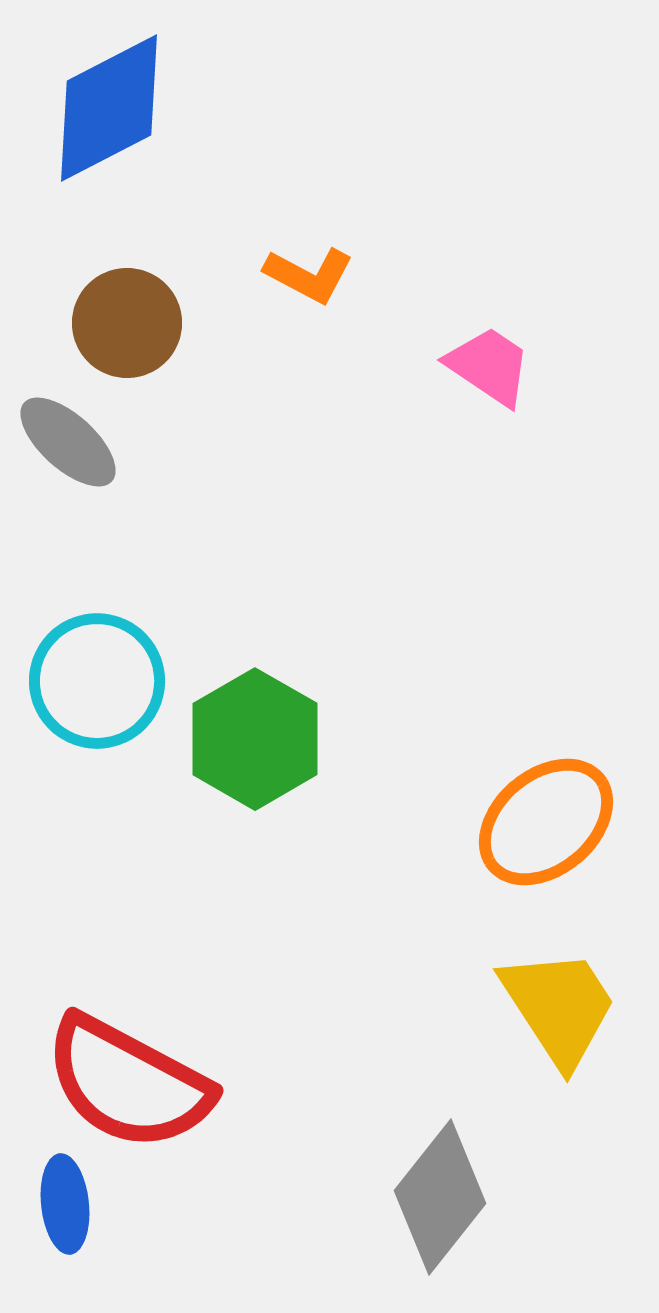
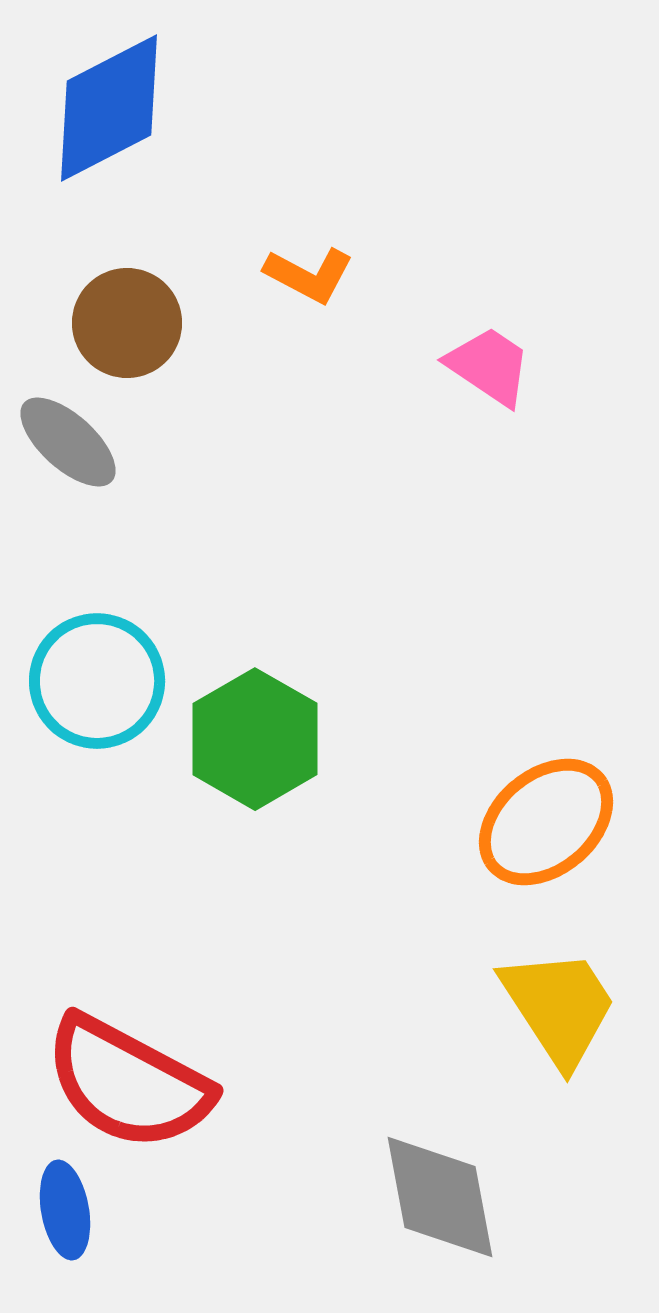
gray diamond: rotated 49 degrees counterclockwise
blue ellipse: moved 6 px down; rotated 4 degrees counterclockwise
